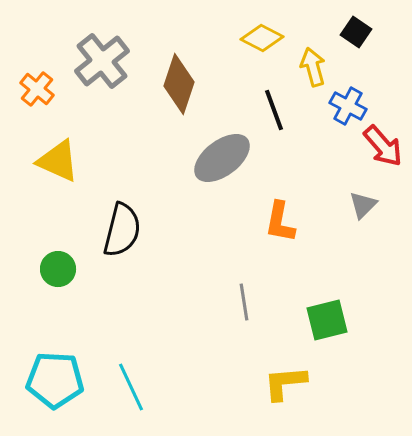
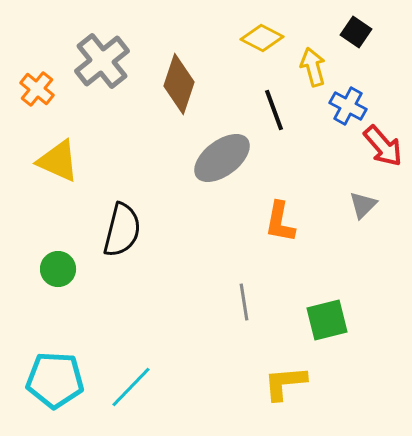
cyan line: rotated 69 degrees clockwise
